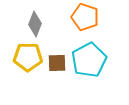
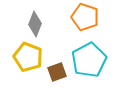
yellow pentagon: rotated 20 degrees clockwise
brown square: moved 9 px down; rotated 18 degrees counterclockwise
